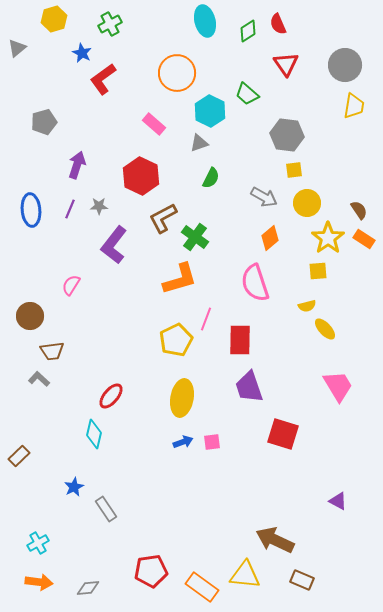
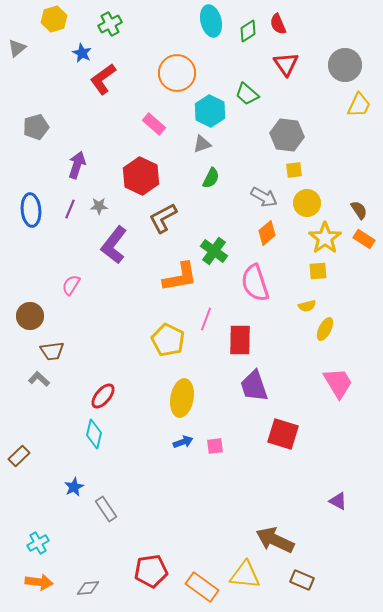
cyan ellipse at (205, 21): moved 6 px right
yellow trapezoid at (354, 106): moved 5 px right, 1 px up; rotated 16 degrees clockwise
gray pentagon at (44, 122): moved 8 px left, 5 px down
gray triangle at (199, 143): moved 3 px right, 1 px down
green cross at (195, 237): moved 19 px right, 14 px down
orange diamond at (270, 238): moved 3 px left, 5 px up
yellow star at (328, 238): moved 3 px left
orange L-shape at (180, 279): moved 2 px up; rotated 6 degrees clockwise
yellow ellipse at (325, 329): rotated 70 degrees clockwise
yellow pentagon at (176, 340): moved 8 px left; rotated 20 degrees counterclockwise
pink trapezoid at (338, 386): moved 3 px up
purple trapezoid at (249, 387): moved 5 px right, 1 px up
red ellipse at (111, 396): moved 8 px left
pink square at (212, 442): moved 3 px right, 4 px down
